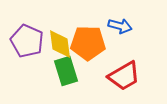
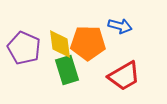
purple pentagon: moved 3 px left, 7 px down
green rectangle: moved 1 px right, 1 px up
